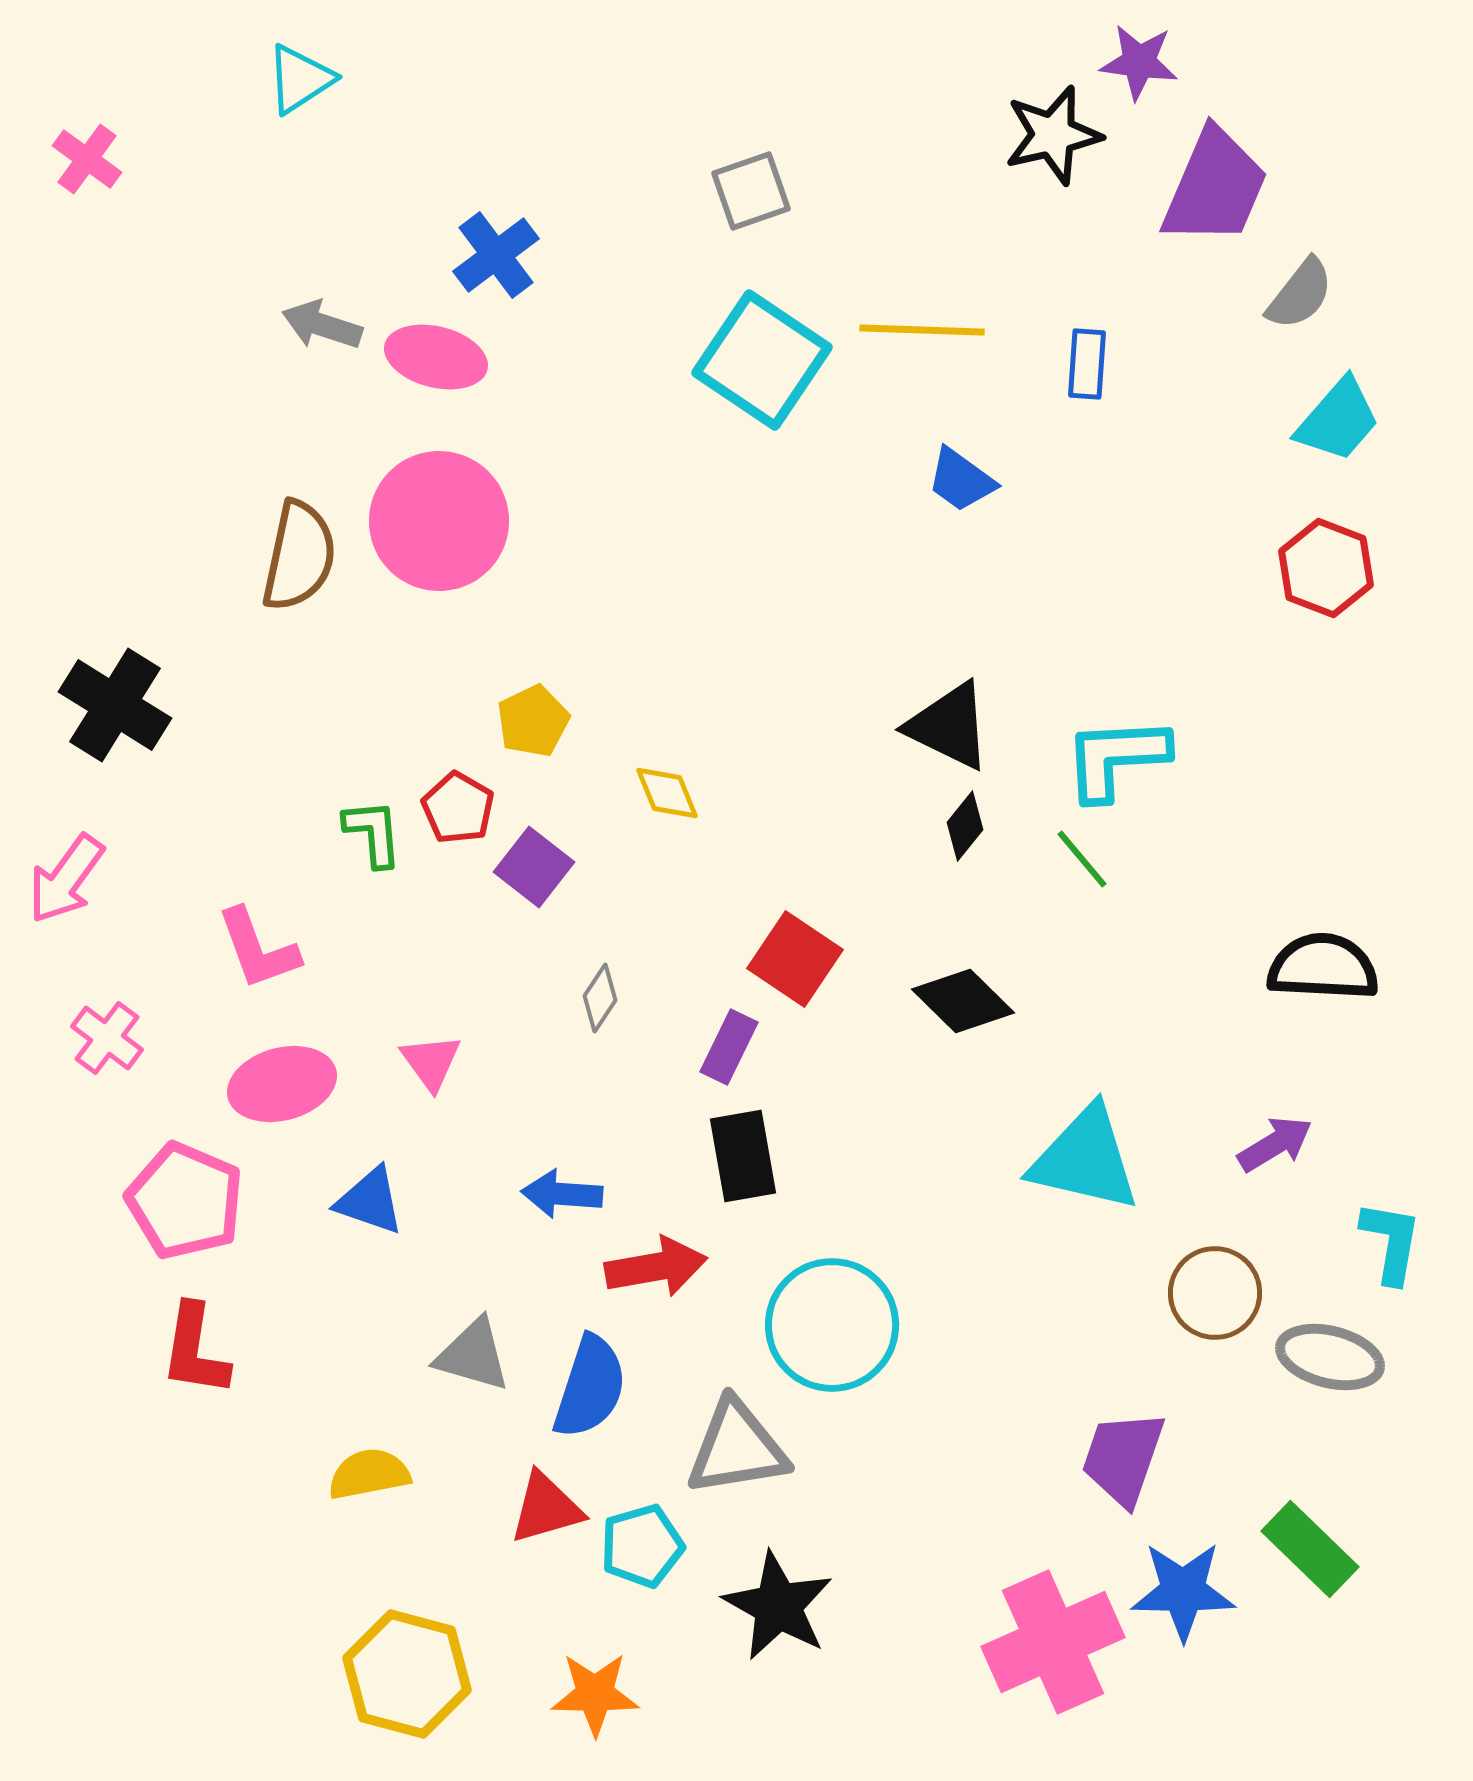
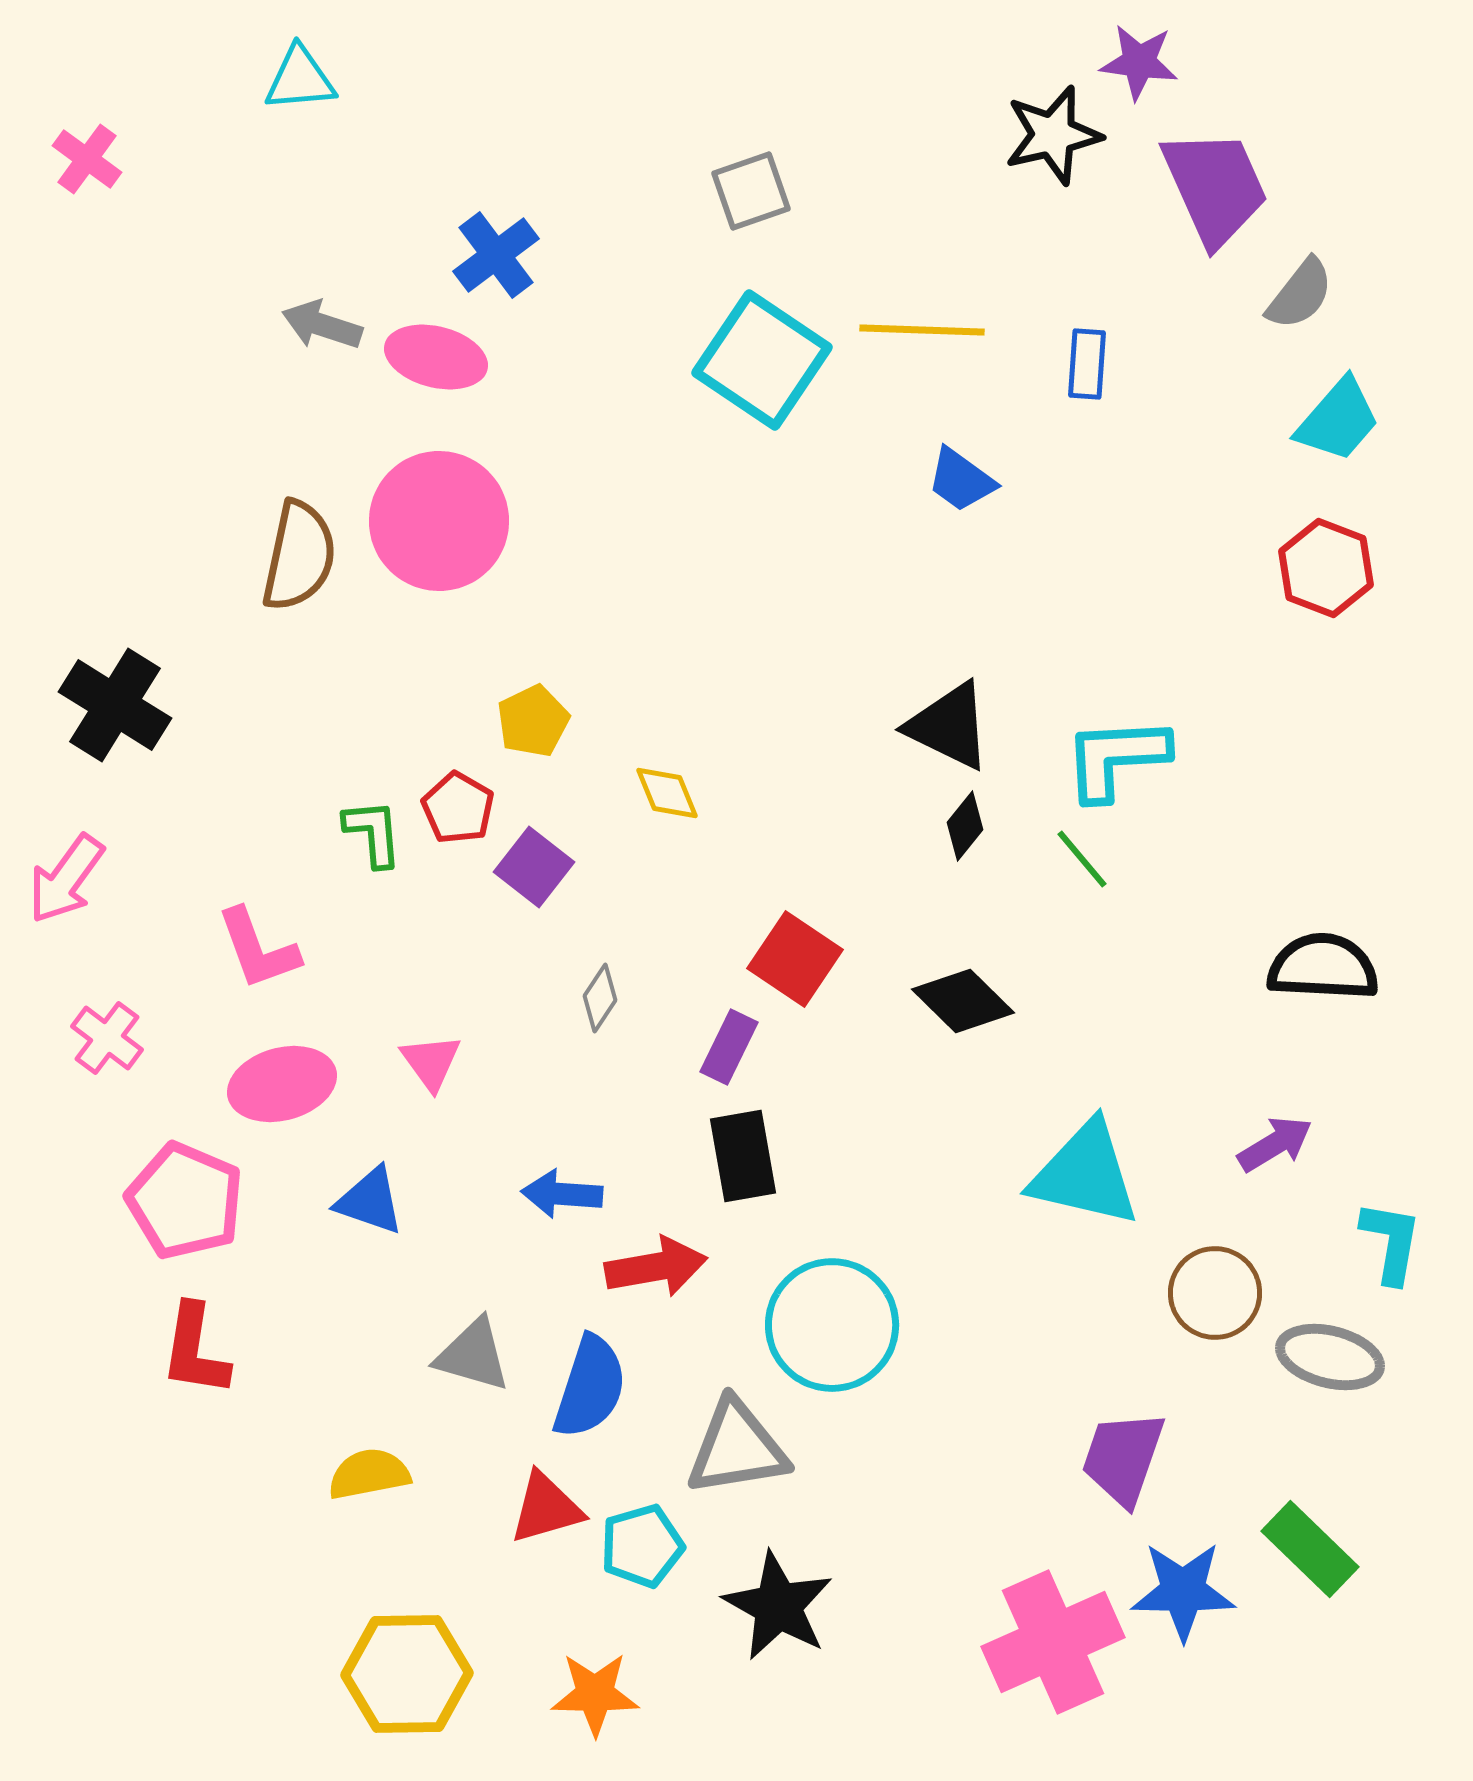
cyan triangle at (300, 79): rotated 28 degrees clockwise
purple trapezoid at (1215, 187): rotated 47 degrees counterclockwise
cyan triangle at (1085, 1159): moved 15 px down
yellow hexagon at (407, 1674): rotated 16 degrees counterclockwise
